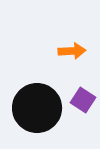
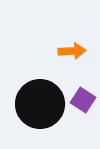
black circle: moved 3 px right, 4 px up
